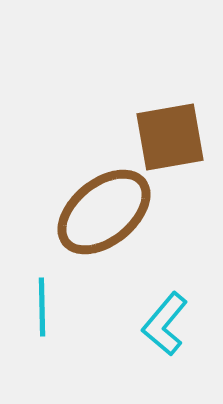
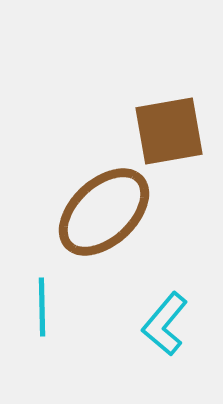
brown square: moved 1 px left, 6 px up
brown ellipse: rotated 4 degrees counterclockwise
